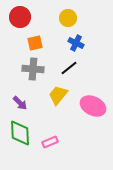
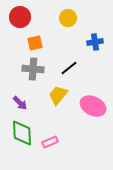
blue cross: moved 19 px right, 1 px up; rotated 35 degrees counterclockwise
green diamond: moved 2 px right
